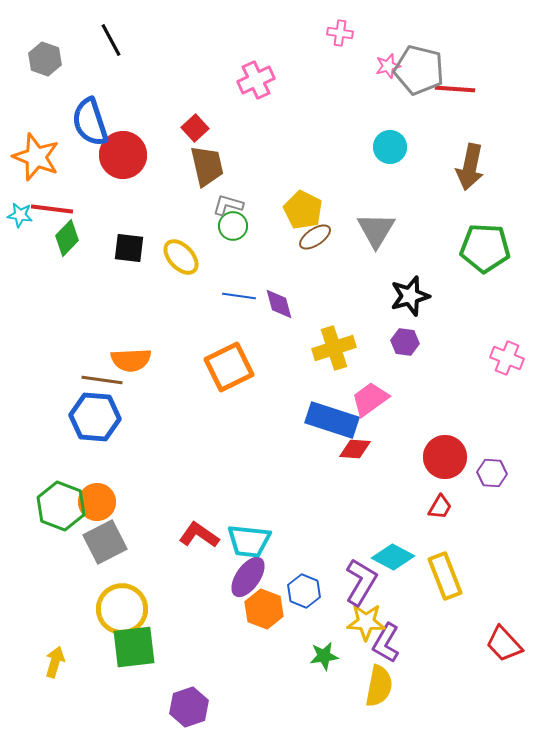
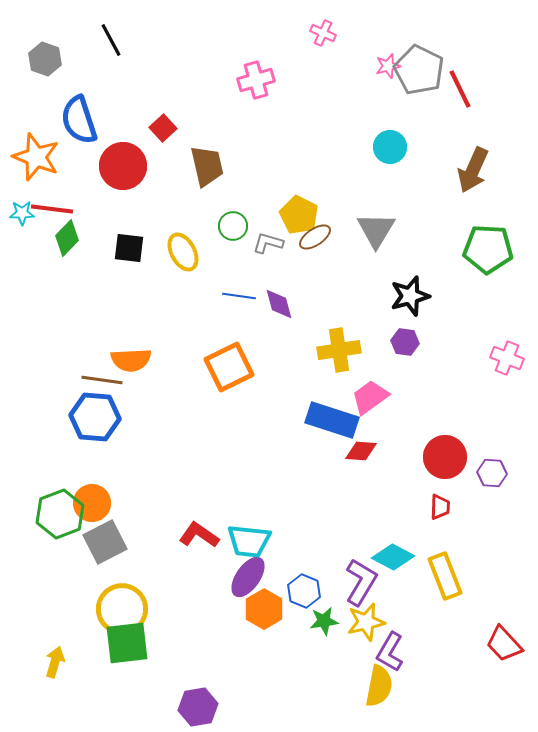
pink cross at (340, 33): moved 17 px left; rotated 15 degrees clockwise
gray pentagon at (419, 70): rotated 12 degrees clockwise
pink cross at (256, 80): rotated 9 degrees clockwise
red line at (455, 89): moved 5 px right; rotated 60 degrees clockwise
blue semicircle at (90, 122): moved 11 px left, 2 px up
red square at (195, 128): moved 32 px left
red circle at (123, 155): moved 11 px down
brown arrow at (470, 167): moved 3 px right, 3 px down; rotated 12 degrees clockwise
gray L-shape at (228, 205): moved 40 px right, 38 px down
yellow pentagon at (303, 210): moved 4 px left, 5 px down
cyan star at (20, 215): moved 2 px right, 2 px up; rotated 10 degrees counterclockwise
green pentagon at (485, 248): moved 3 px right, 1 px down
yellow ellipse at (181, 257): moved 2 px right, 5 px up; rotated 15 degrees clockwise
yellow cross at (334, 348): moved 5 px right, 2 px down; rotated 9 degrees clockwise
pink trapezoid at (370, 399): moved 2 px up
red diamond at (355, 449): moved 6 px right, 2 px down
orange circle at (97, 502): moved 5 px left, 1 px down
green hexagon at (61, 506): moved 1 px left, 8 px down; rotated 18 degrees clockwise
red trapezoid at (440, 507): rotated 28 degrees counterclockwise
orange hexagon at (264, 609): rotated 9 degrees clockwise
yellow star at (366, 622): rotated 15 degrees counterclockwise
purple L-shape at (386, 643): moved 4 px right, 9 px down
green square at (134, 647): moved 7 px left, 4 px up
green star at (324, 656): moved 35 px up
purple hexagon at (189, 707): moved 9 px right; rotated 9 degrees clockwise
